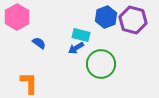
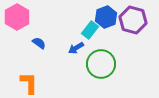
cyan rectangle: moved 9 px right, 5 px up; rotated 66 degrees counterclockwise
